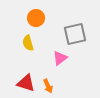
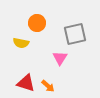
orange circle: moved 1 px right, 5 px down
yellow semicircle: moved 7 px left; rotated 63 degrees counterclockwise
pink triangle: rotated 21 degrees counterclockwise
orange arrow: rotated 24 degrees counterclockwise
